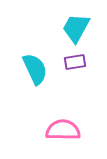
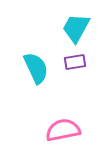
cyan semicircle: moved 1 px right, 1 px up
pink semicircle: rotated 12 degrees counterclockwise
